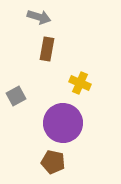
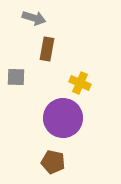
gray arrow: moved 5 px left, 1 px down
gray square: moved 19 px up; rotated 30 degrees clockwise
purple circle: moved 5 px up
